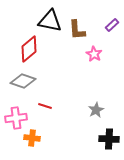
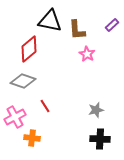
pink star: moved 7 px left
red line: rotated 40 degrees clockwise
gray star: rotated 14 degrees clockwise
pink cross: moved 1 px left, 1 px up; rotated 20 degrees counterclockwise
black cross: moved 9 px left
